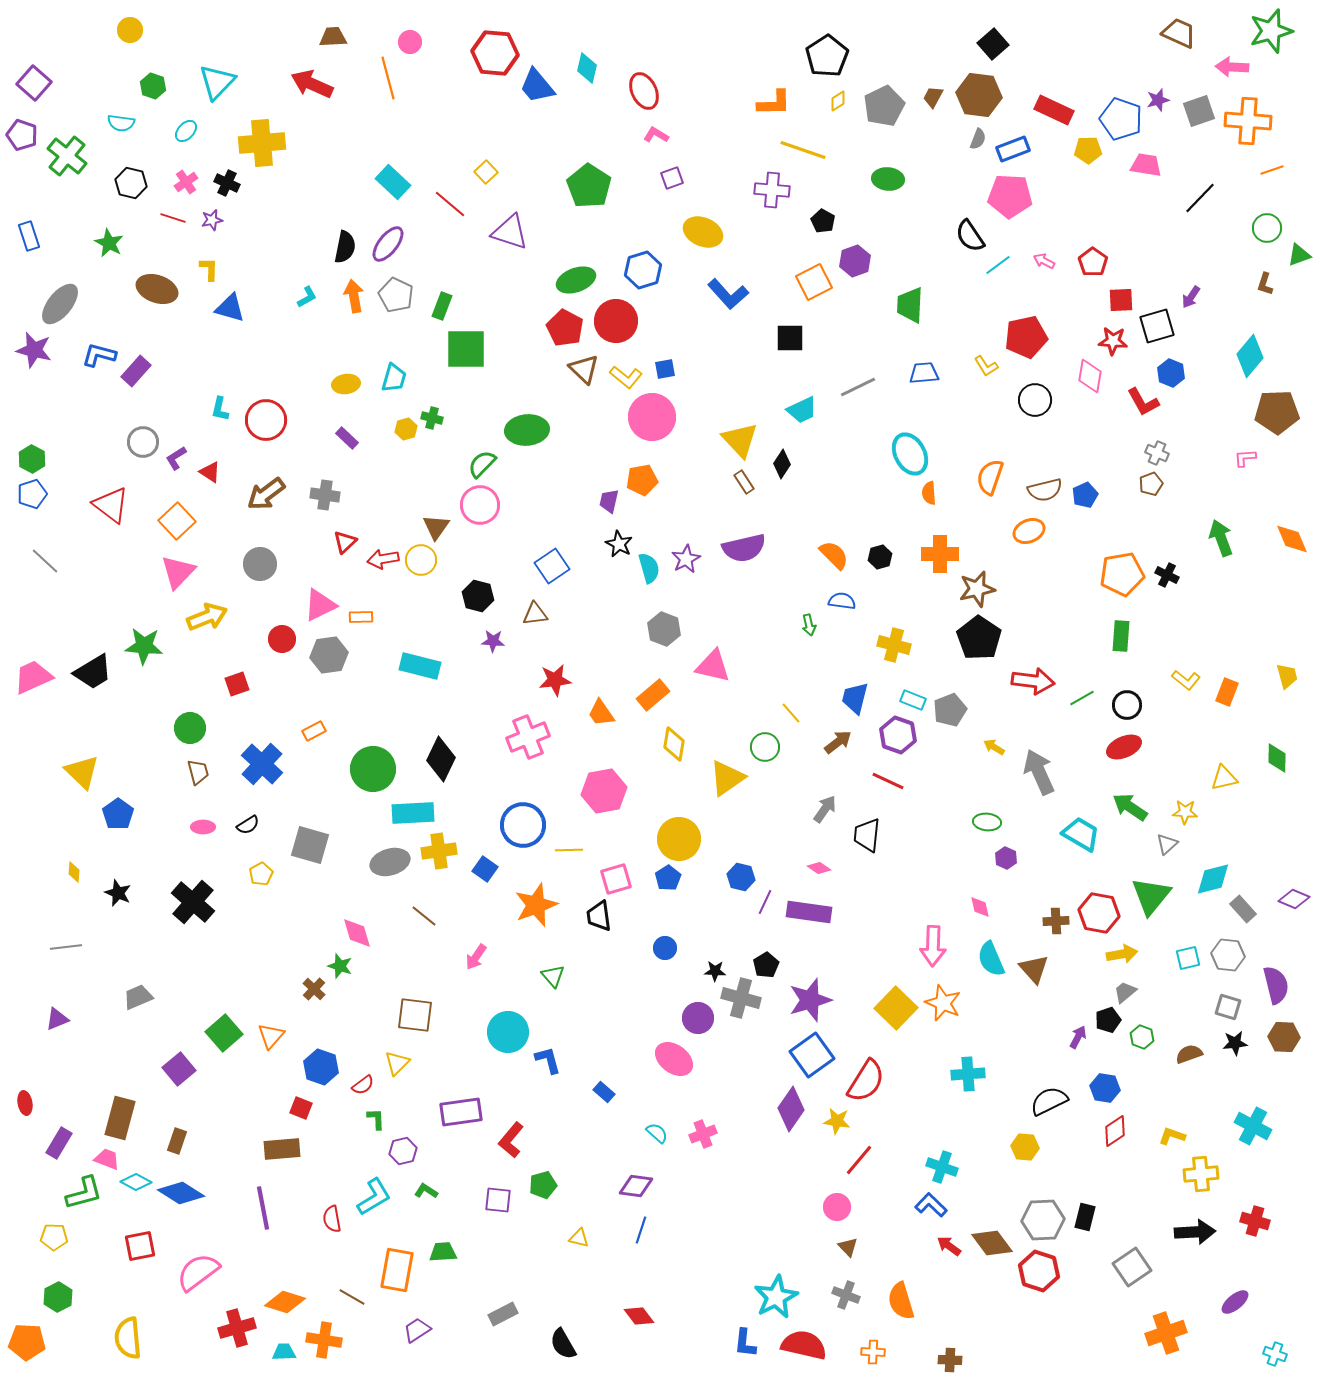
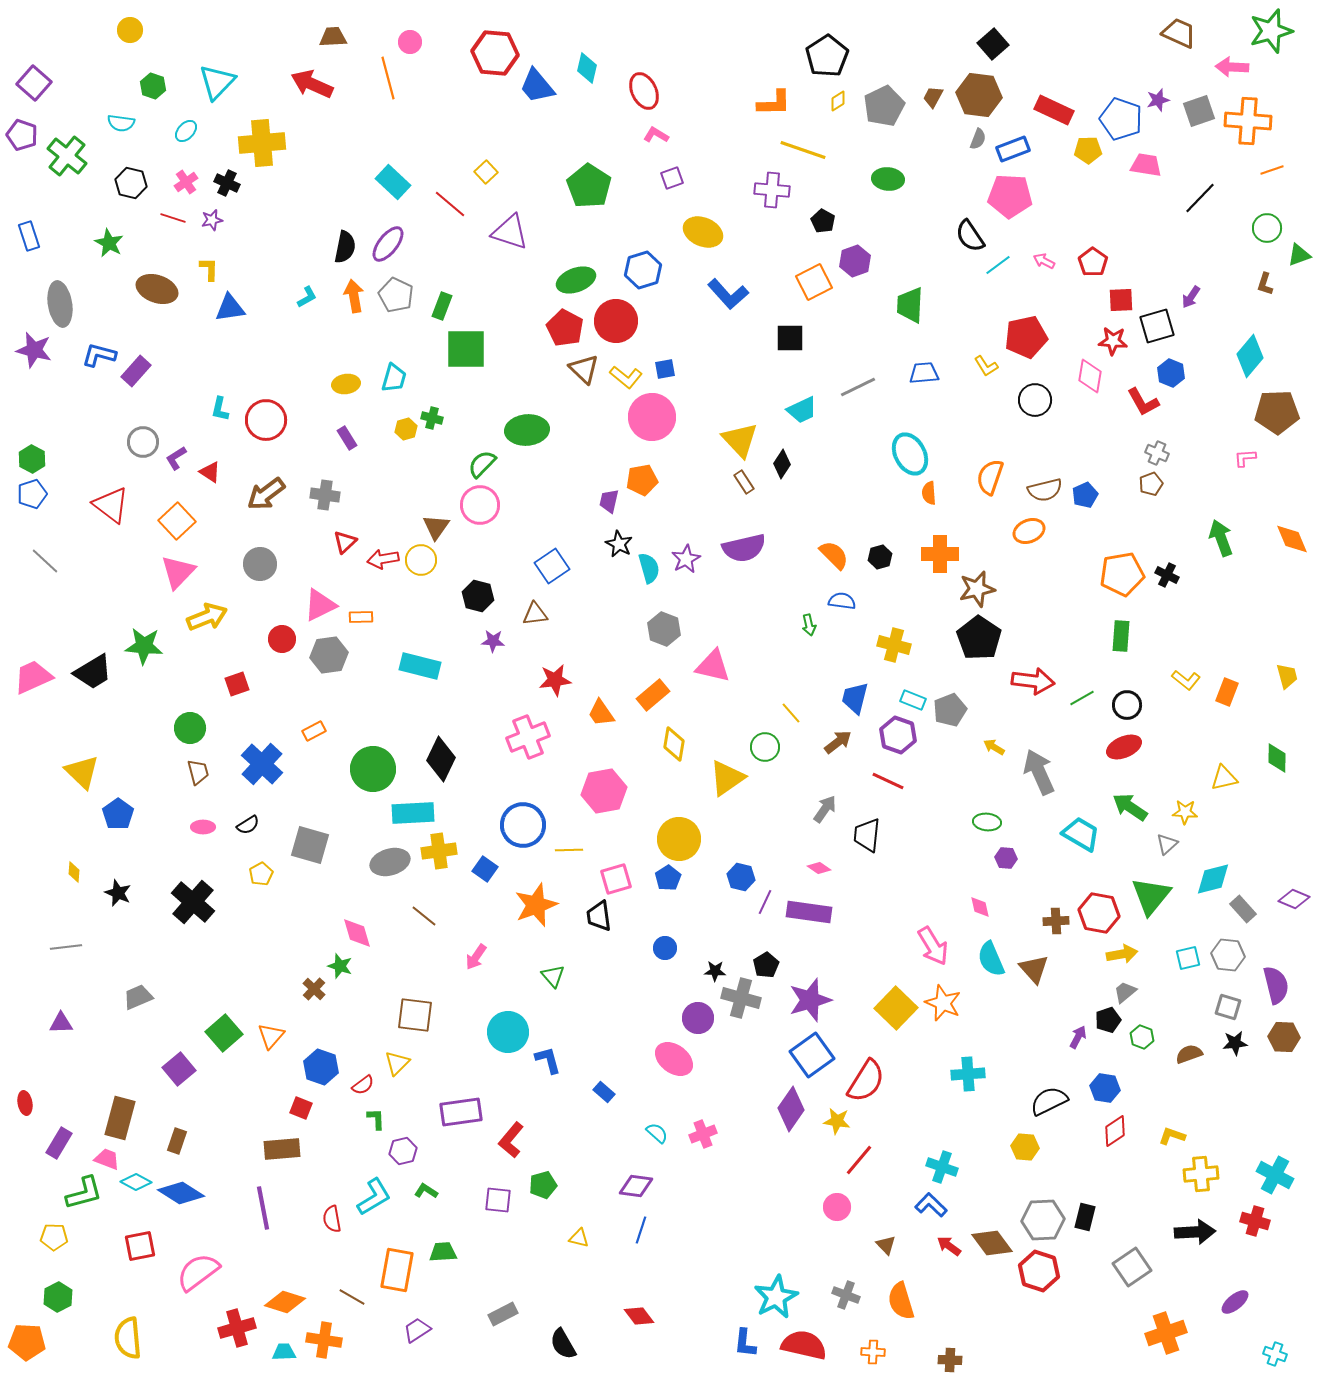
gray ellipse at (60, 304): rotated 48 degrees counterclockwise
blue triangle at (230, 308): rotated 24 degrees counterclockwise
purple rectangle at (347, 438): rotated 15 degrees clockwise
purple hexagon at (1006, 858): rotated 20 degrees counterclockwise
pink arrow at (933, 946): rotated 33 degrees counterclockwise
purple triangle at (57, 1019): moved 4 px right, 4 px down; rotated 20 degrees clockwise
cyan cross at (1253, 1126): moved 22 px right, 49 px down
brown triangle at (848, 1247): moved 38 px right, 2 px up
